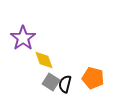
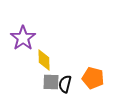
yellow diamond: rotated 20 degrees clockwise
gray square: rotated 30 degrees counterclockwise
